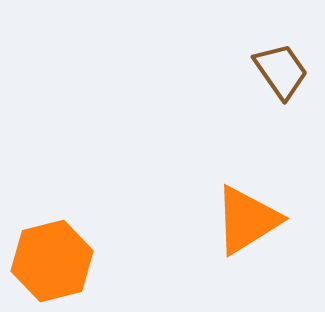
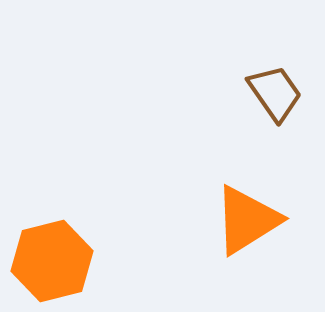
brown trapezoid: moved 6 px left, 22 px down
